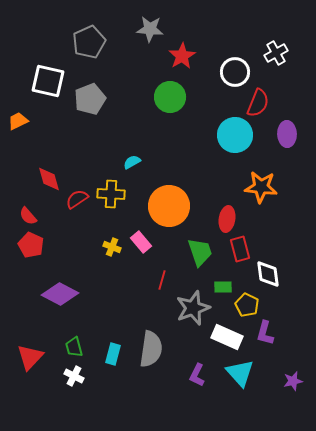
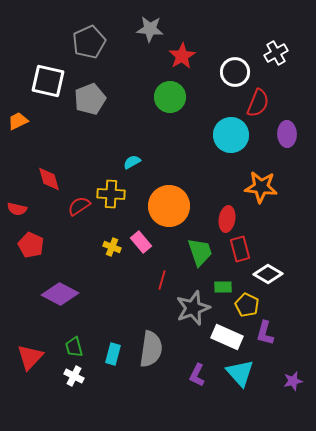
cyan circle at (235, 135): moved 4 px left
red semicircle at (77, 199): moved 2 px right, 7 px down
red semicircle at (28, 216): moved 11 px left, 7 px up; rotated 36 degrees counterclockwise
white diamond at (268, 274): rotated 52 degrees counterclockwise
